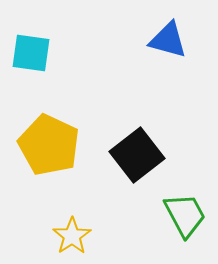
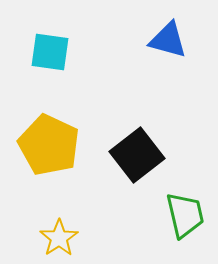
cyan square: moved 19 px right, 1 px up
green trapezoid: rotated 15 degrees clockwise
yellow star: moved 13 px left, 2 px down
